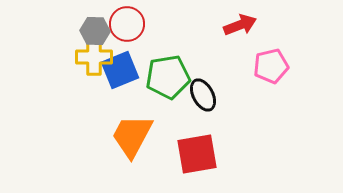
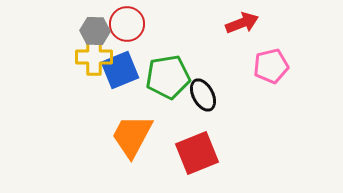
red arrow: moved 2 px right, 2 px up
red square: moved 1 px up; rotated 12 degrees counterclockwise
